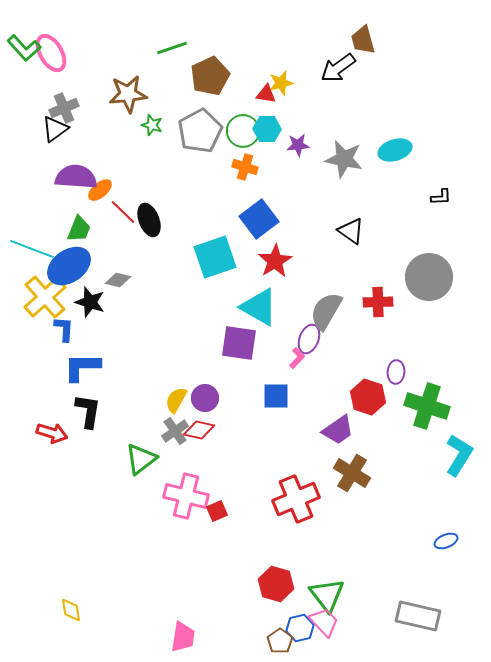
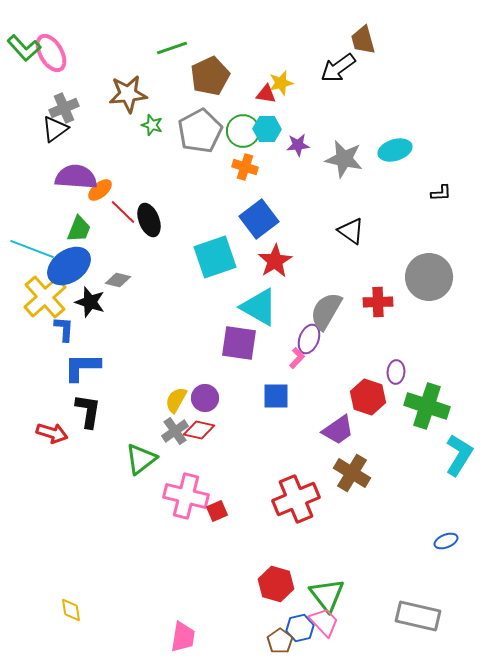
black L-shape at (441, 197): moved 4 px up
